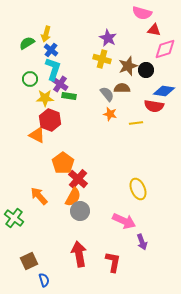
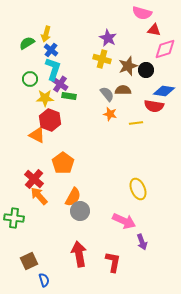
brown semicircle: moved 1 px right, 2 px down
red cross: moved 44 px left
green cross: rotated 30 degrees counterclockwise
